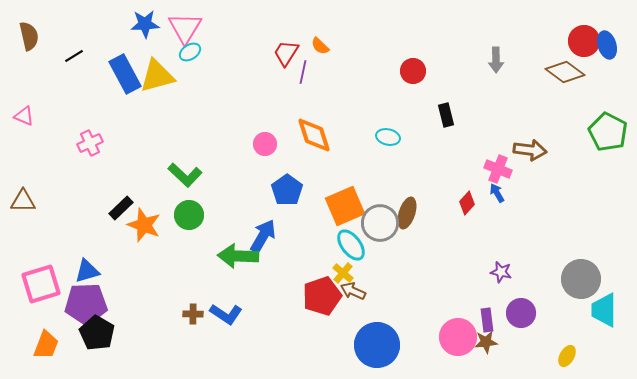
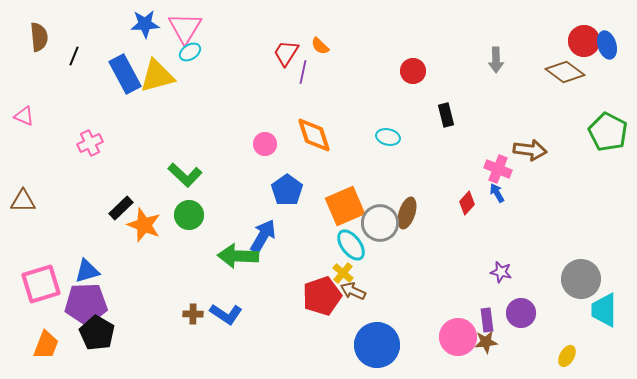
brown semicircle at (29, 36): moved 10 px right, 1 px down; rotated 8 degrees clockwise
black line at (74, 56): rotated 36 degrees counterclockwise
